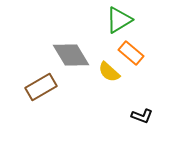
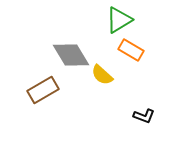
orange rectangle: moved 3 px up; rotated 10 degrees counterclockwise
yellow semicircle: moved 7 px left, 3 px down
brown rectangle: moved 2 px right, 3 px down
black L-shape: moved 2 px right
